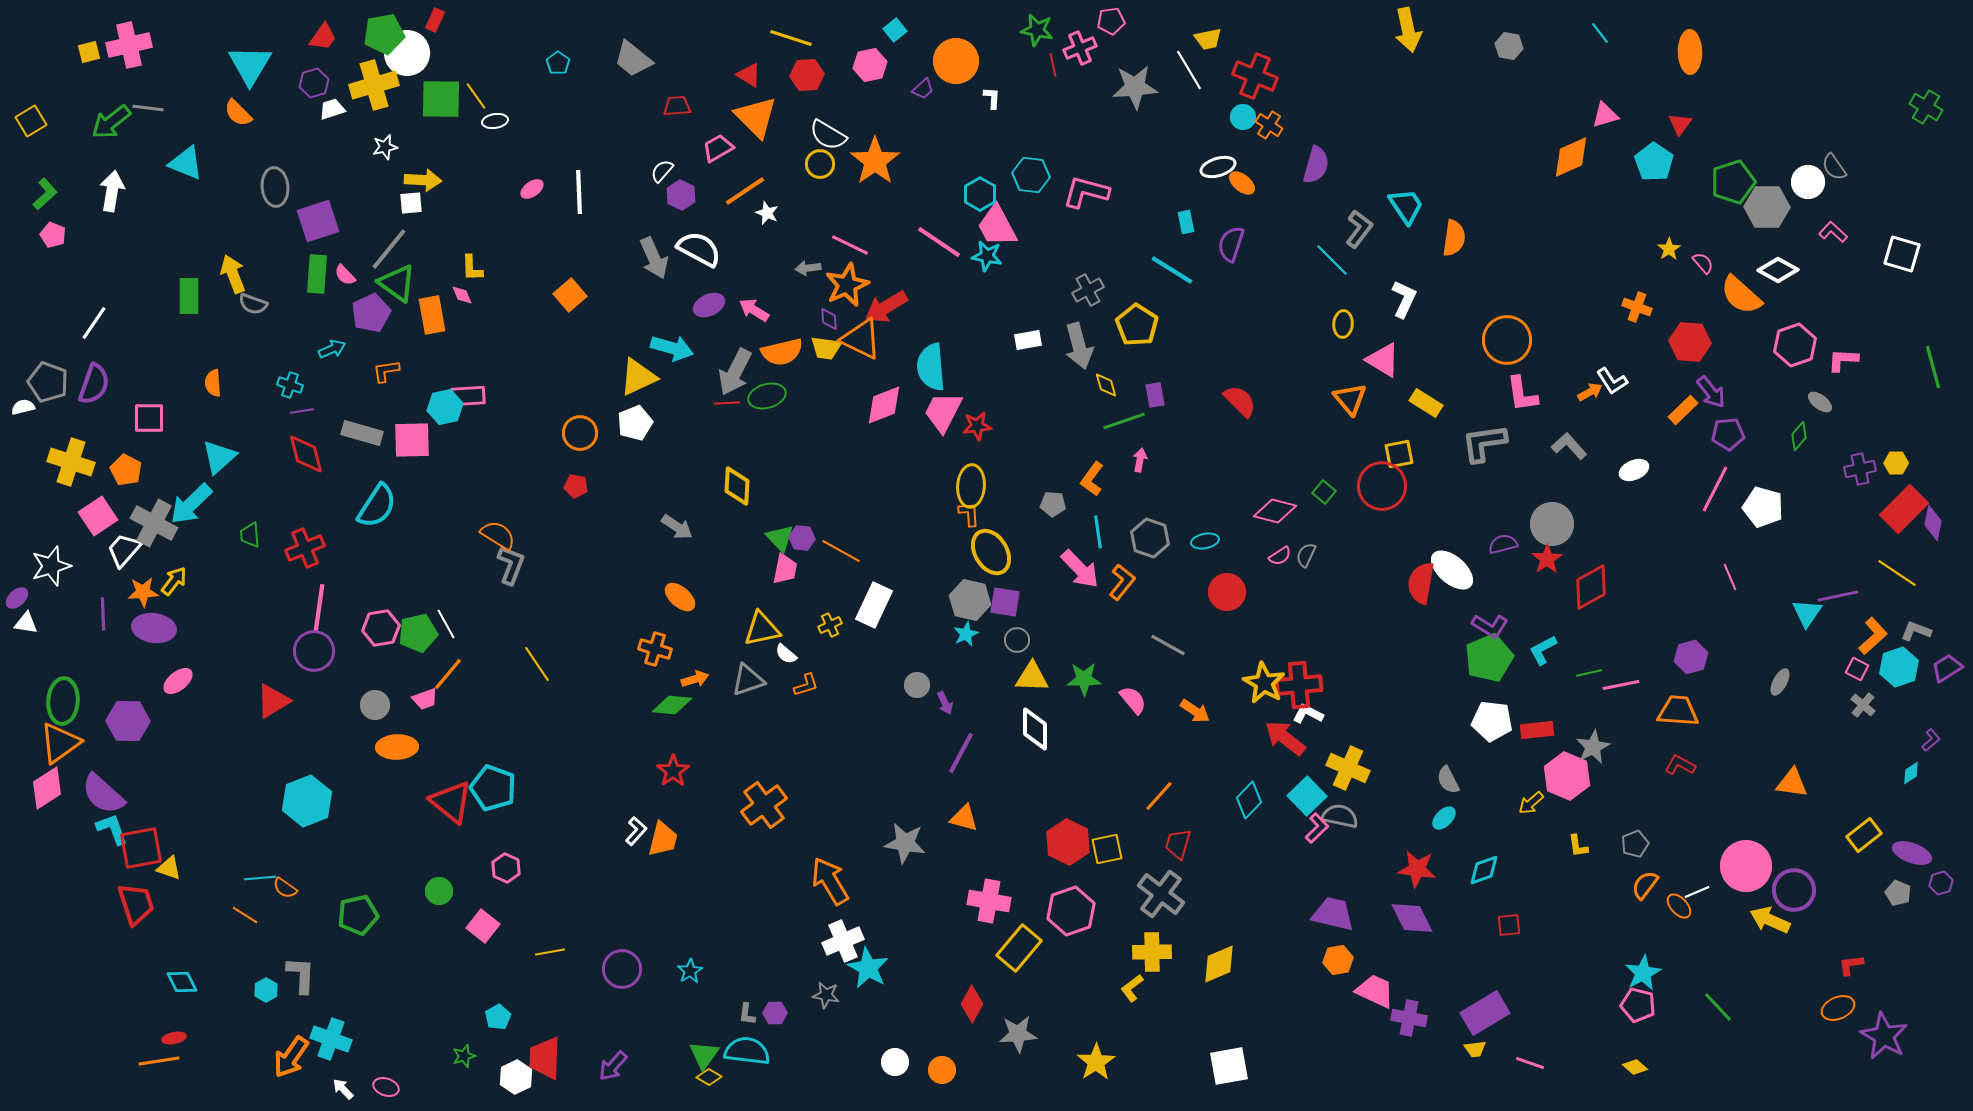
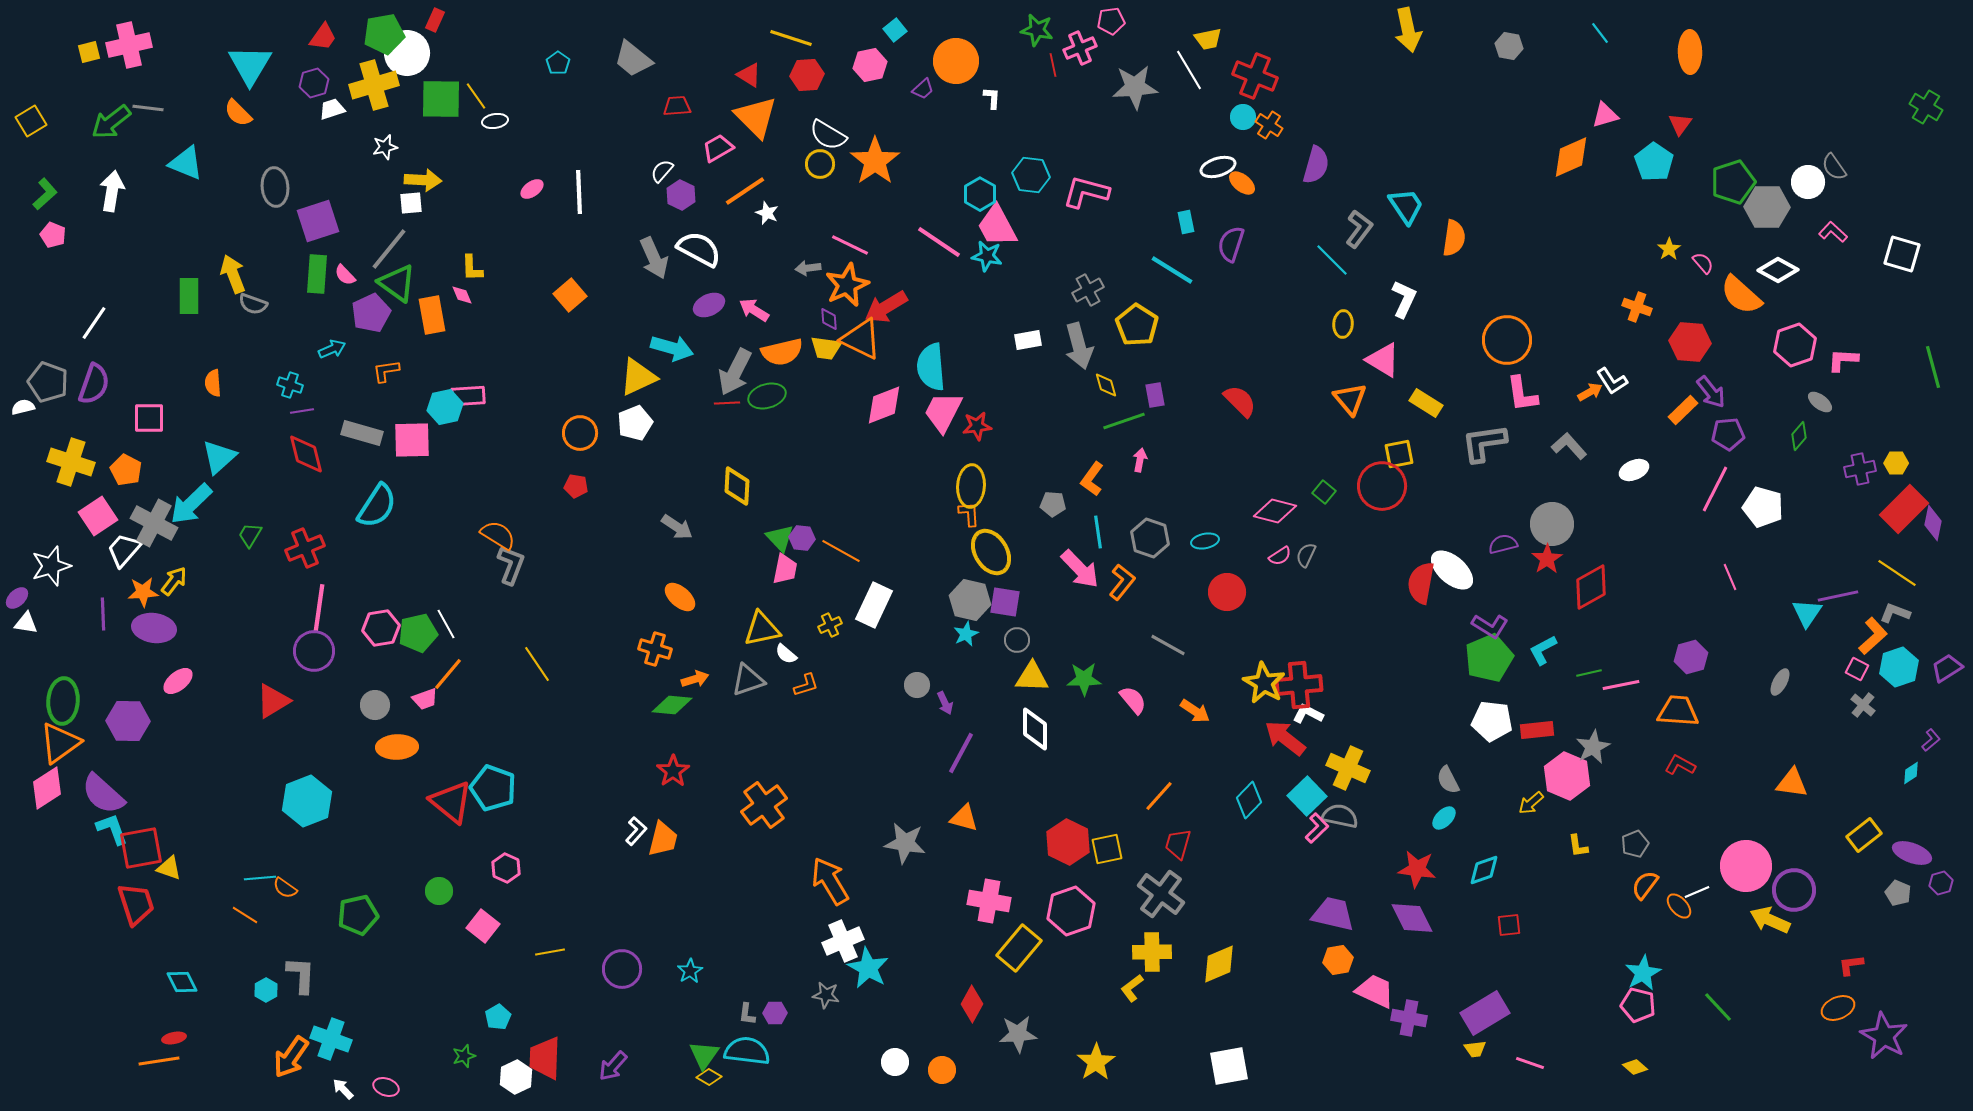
green trapezoid at (250, 535): rotated 36 degrees clockwise
gray L-shape at (1916, 631): moved 21 px left, 18 px up
